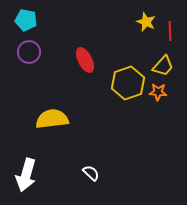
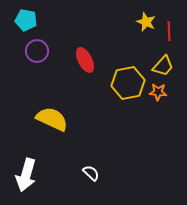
red line: moved 1 px left
purple circle: moved 8 px right, 1 px up
yellow hexagon: rotated 8 degrees clockwise
yellow semicircle: rotated 32 degrees clockwise
